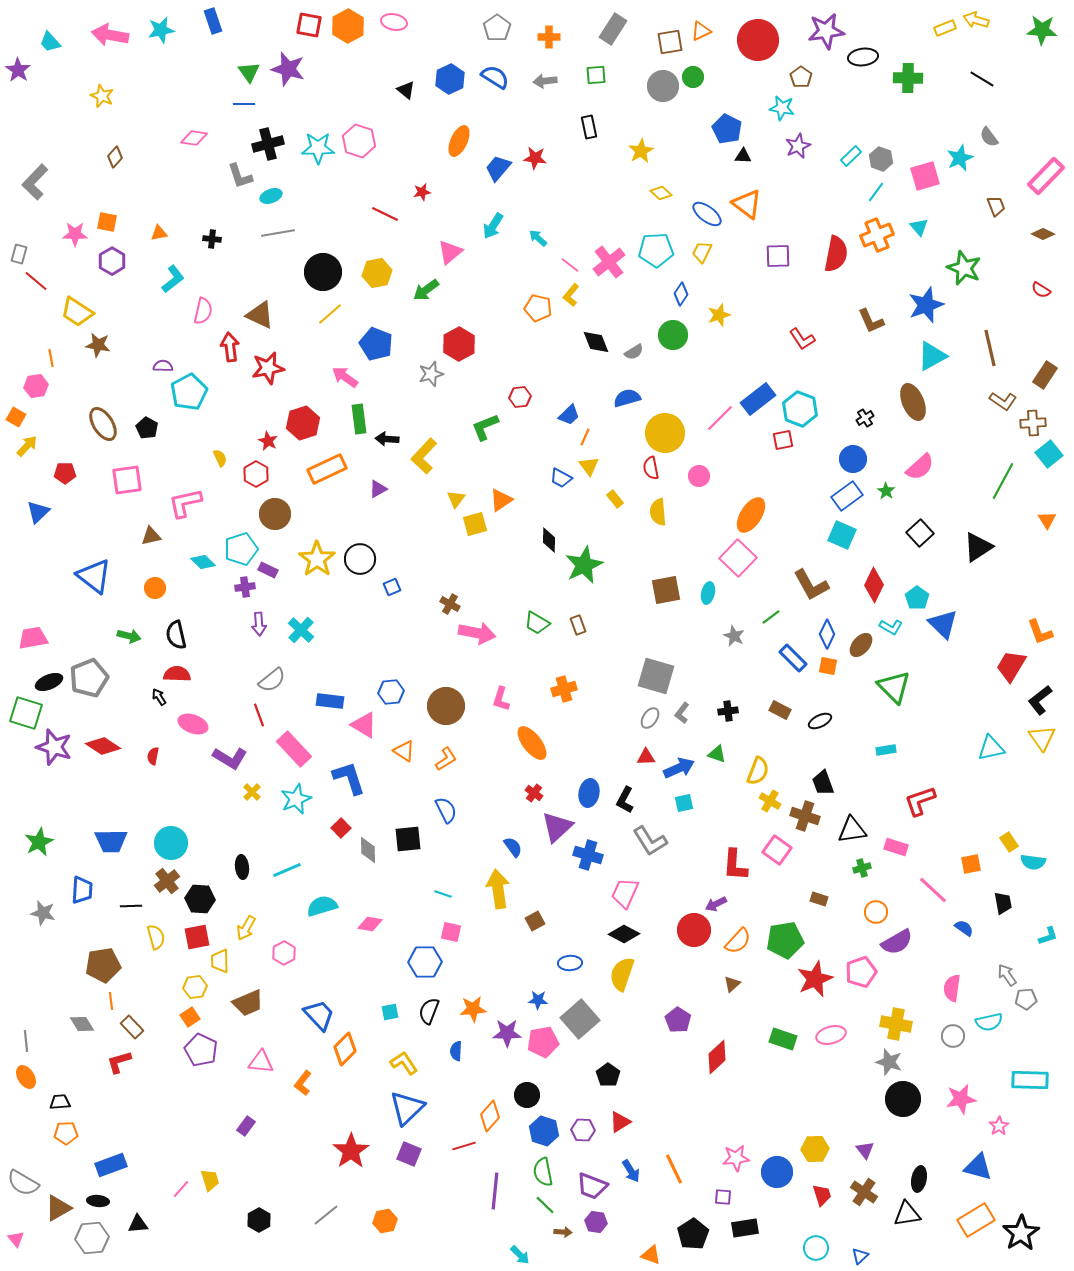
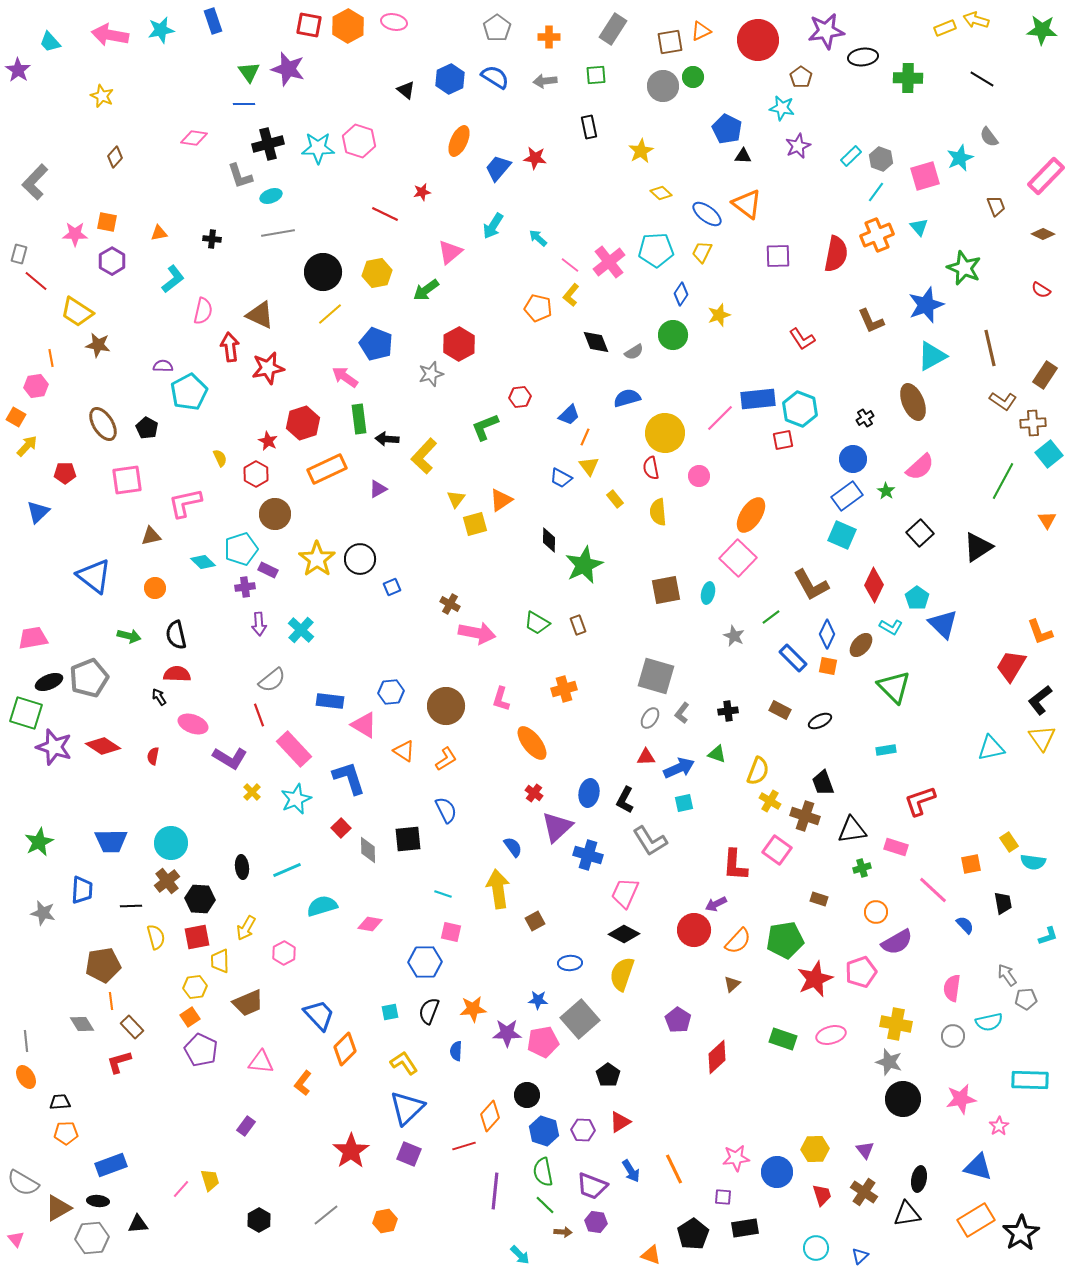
blue rectangle at (758, 399): rotated 32 degrees clockwise
blue semicircle at (964, 928): moved 1 px right, 3 px up; rotated 12 degrees clockwise
